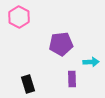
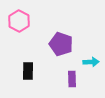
pink hexagon: moved 4 px down
purple pentagon: rotated 25 degrees clockwise
black rectangle: moved 13 px up; rotated 18 degrees clockwise
